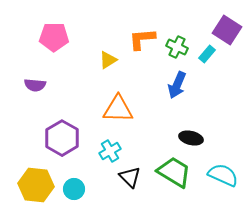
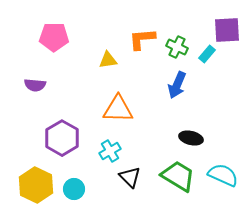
purple square: rotated 36 degrees counterclockwise
yellow triangle: rotated 24 degrees clockwise
green trapezoid: moved 4 px right, 4 px down
yellow hexagon: rotated 20 degrees clockwise
